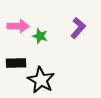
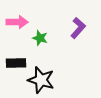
pink arrow: moved 1 px left, 4 px up
green star: moved 2 px down
black star: rotated 12 degrees counterclockwise
